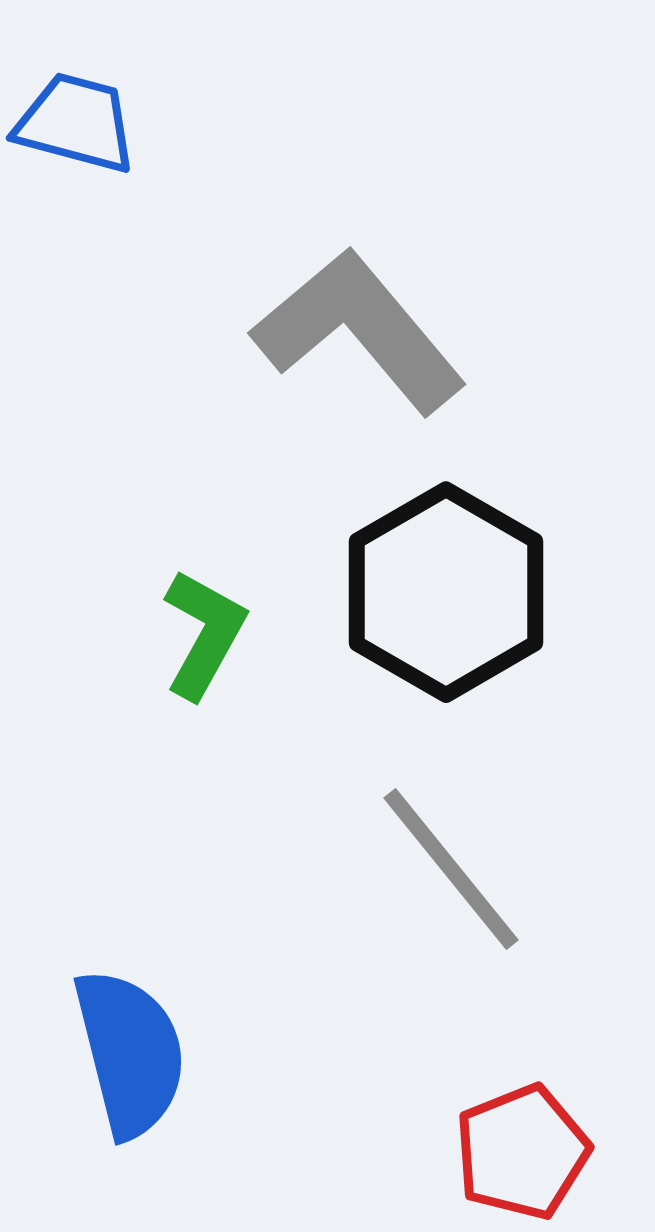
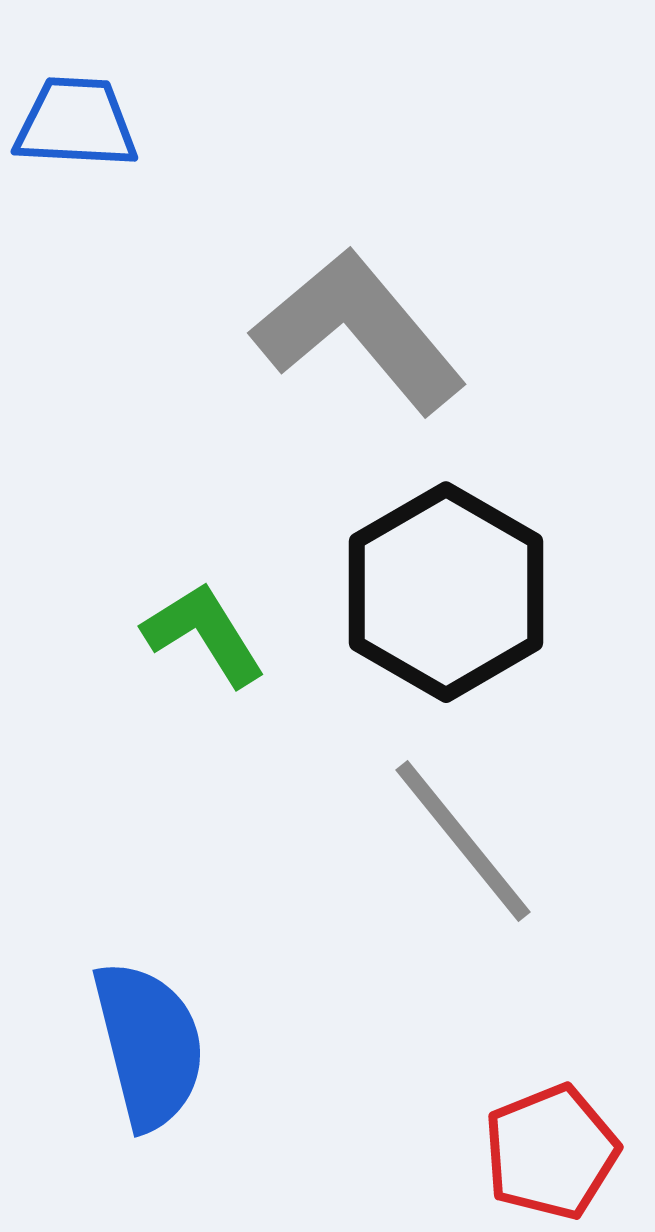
blue trapezoid: rotated 12 degrees counterclockwise
green L-shape: rotated 61 degrees counterclockwise
gray line: moved 12 px right, 28 px up
blue semicircle: moved 19 px right, 8 px up
red pentagon: moved 29 px right
